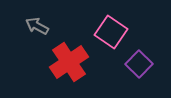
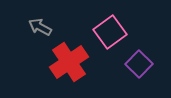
gray arrow: moved 3 px right, 1 px down
pink square: moved 1 px left; rotated 20 degrees clockwise
